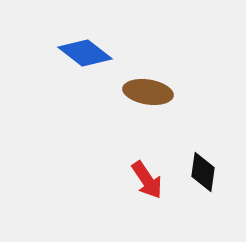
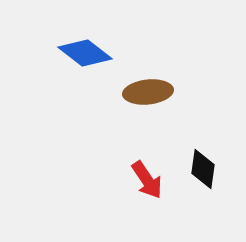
brown ellipse: rotated 15 degrees counterclockwise
black diamond: moved 3 px up
